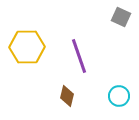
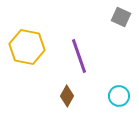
yellow hexagon: rotated 12 degrees clockwise
brown diamond: rotated 15 degrees clockwise
